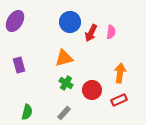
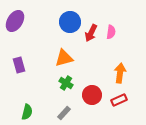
red circle: moved 5 px down
